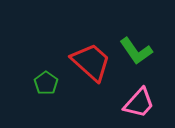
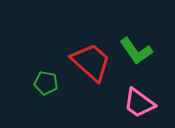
green pentagon: rotated 25 degrees counterclockwise
pink trapezoid: rotated 84 degrees clockwise
